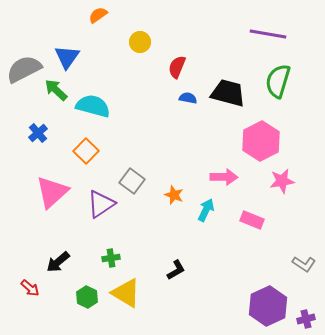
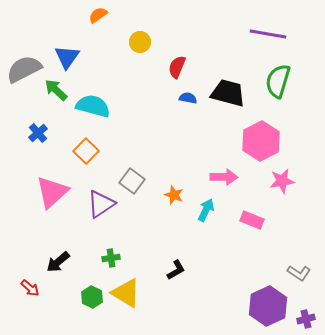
gray L-shape: moved 5 px left, 9 px down
green hexagon: moved 5 px right
